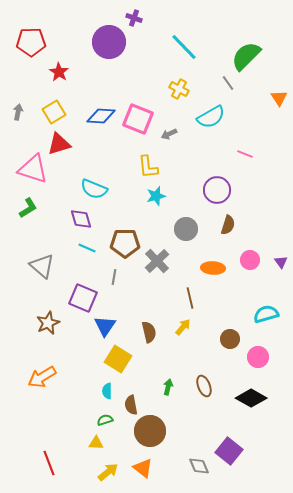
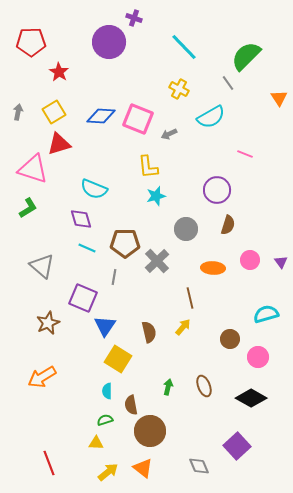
purple square at (229, 451): moved 8 px right, 5 px up; rotated 8 degrees clockwise
